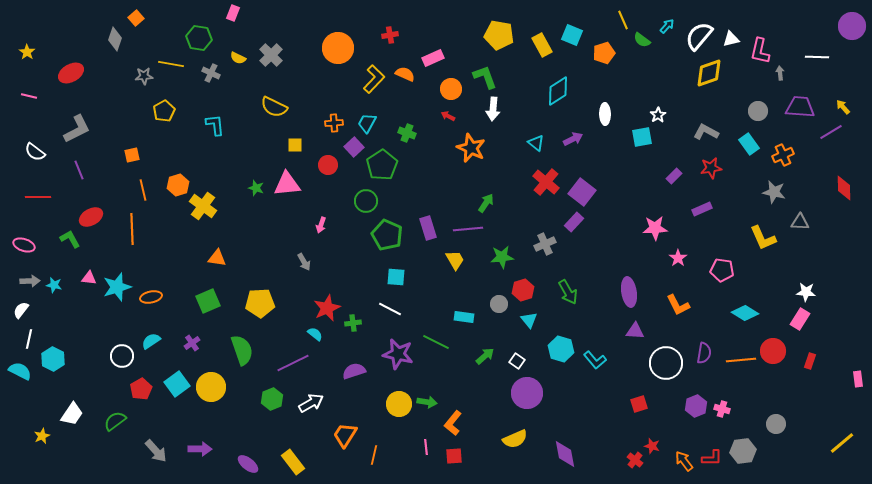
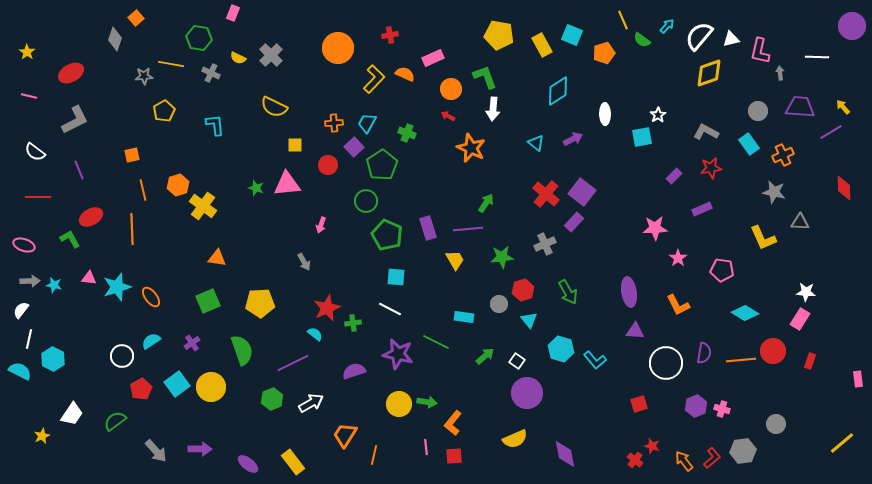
gray L-shape at (77, 129): moved 2 px left, 9 px up
red cross at (546, 182): moved 12 px down
orange ellipse at (151, 297): rotated 65 degrees clockwise
red L-shape at (712, 458): rotated 40 degrees counterclockwise
